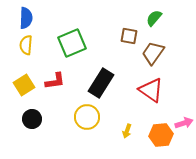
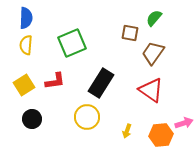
brown square: moved 1 px right, 3 px up
